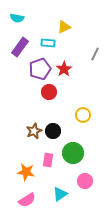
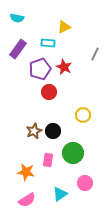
purple rectangle: moved 2 px left, 2 px down
red star: moved 2 px up; rotated 14 degrees counterclockwise
pink circle: moved 2 px down
